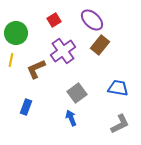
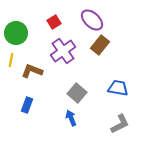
red square: moved 2 px down
brown L-shape: moved 4 px left, 2 px down; rotated 45 degrees clockwise
gray square: rotated 12 degrees counterclockwise
blue rectangle: moved 1 px right, 2 px up
